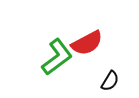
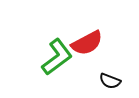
black semicircle: rotated 80 degrees clockwise
